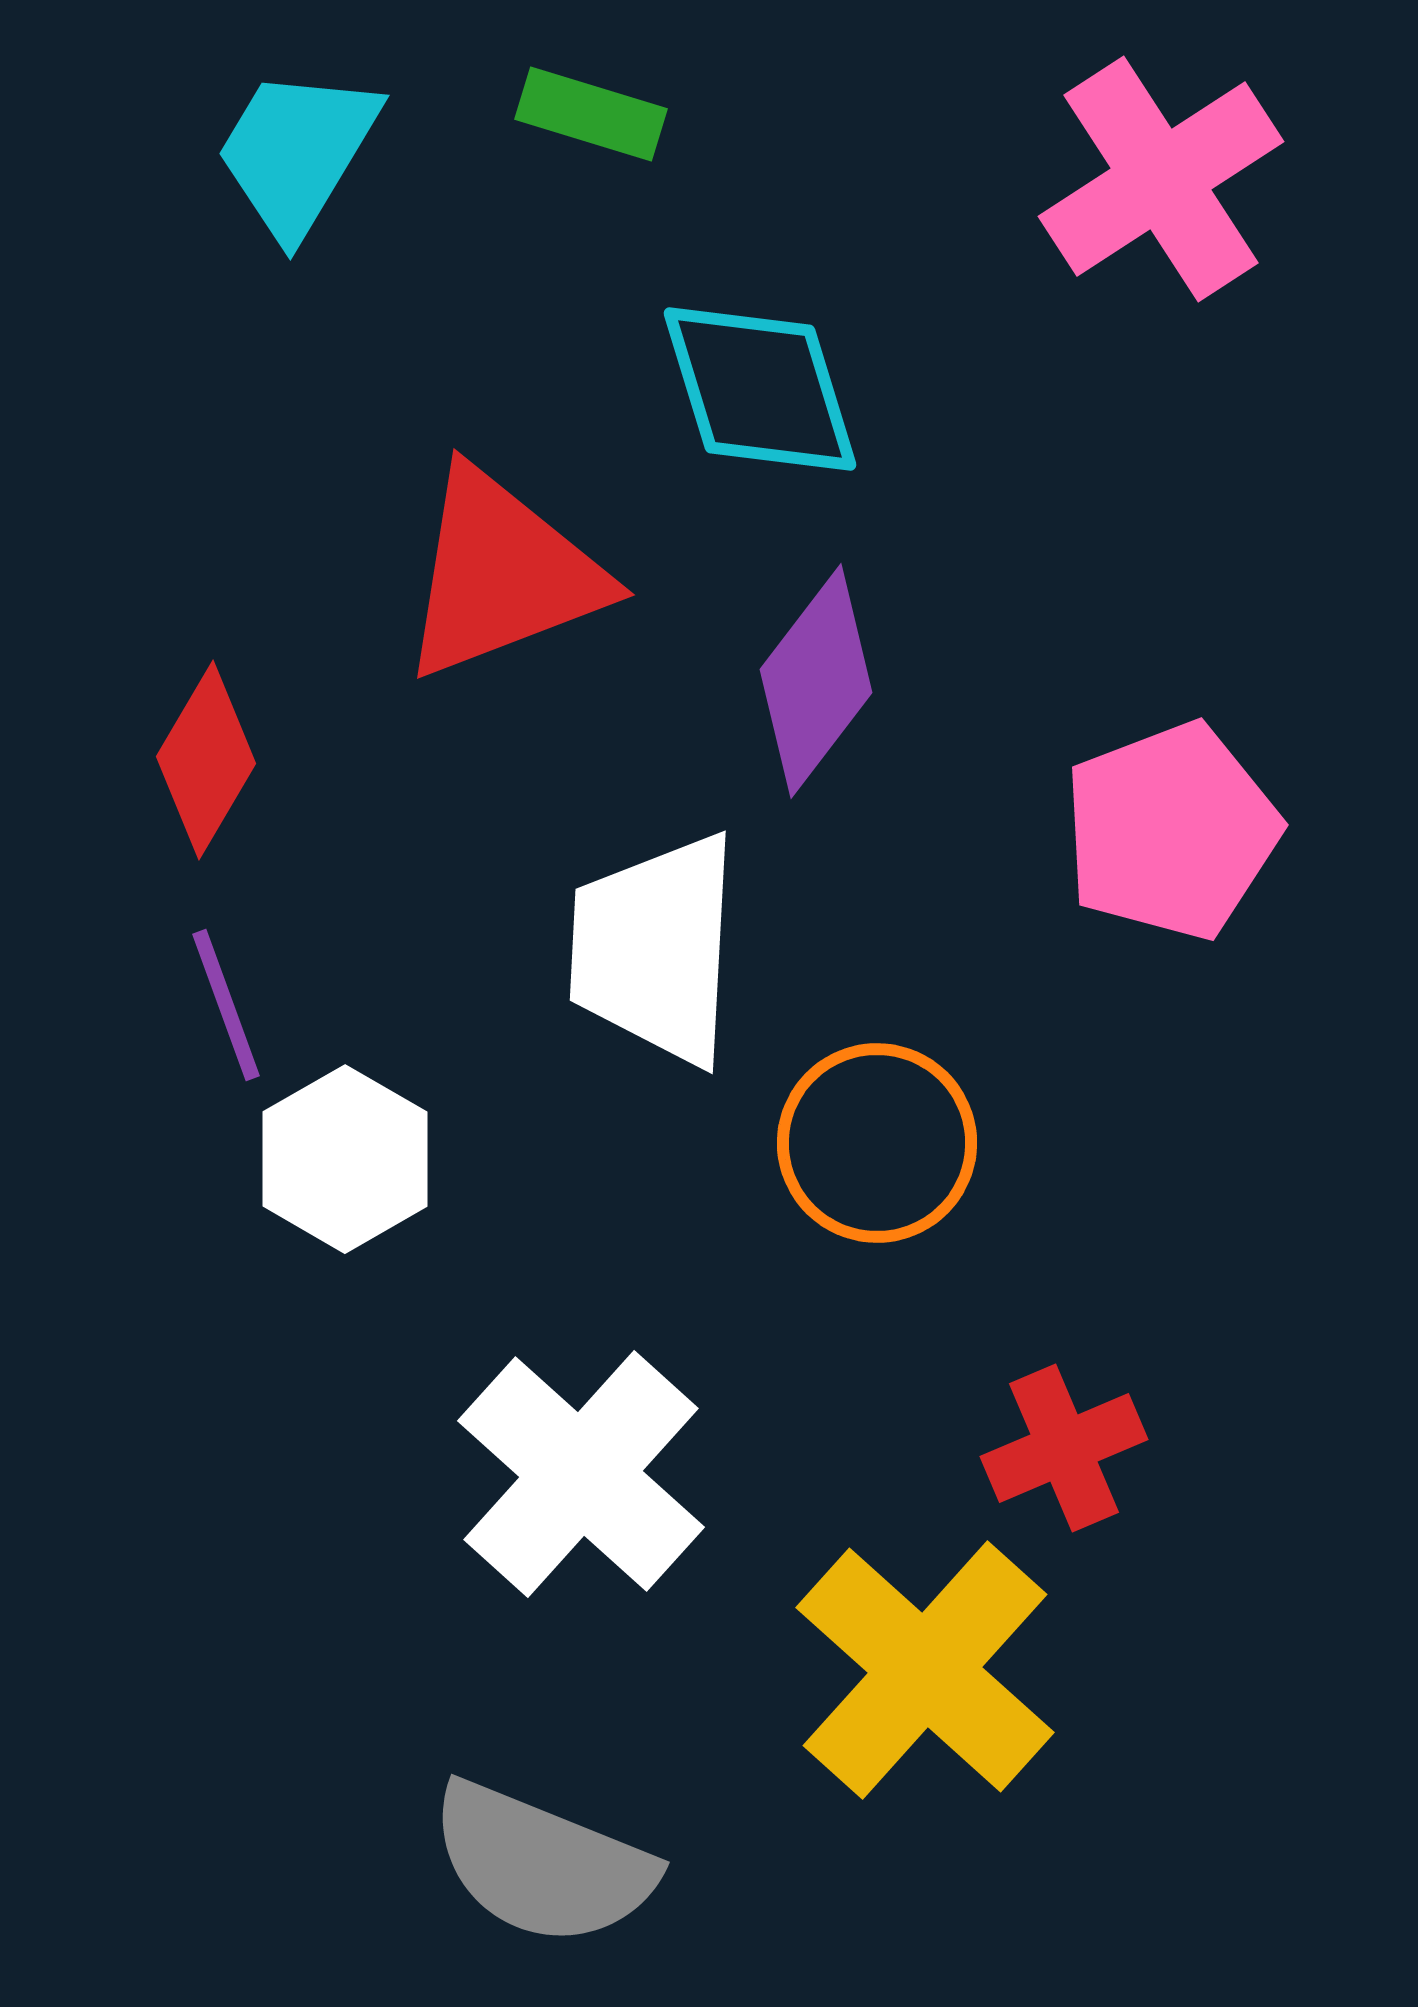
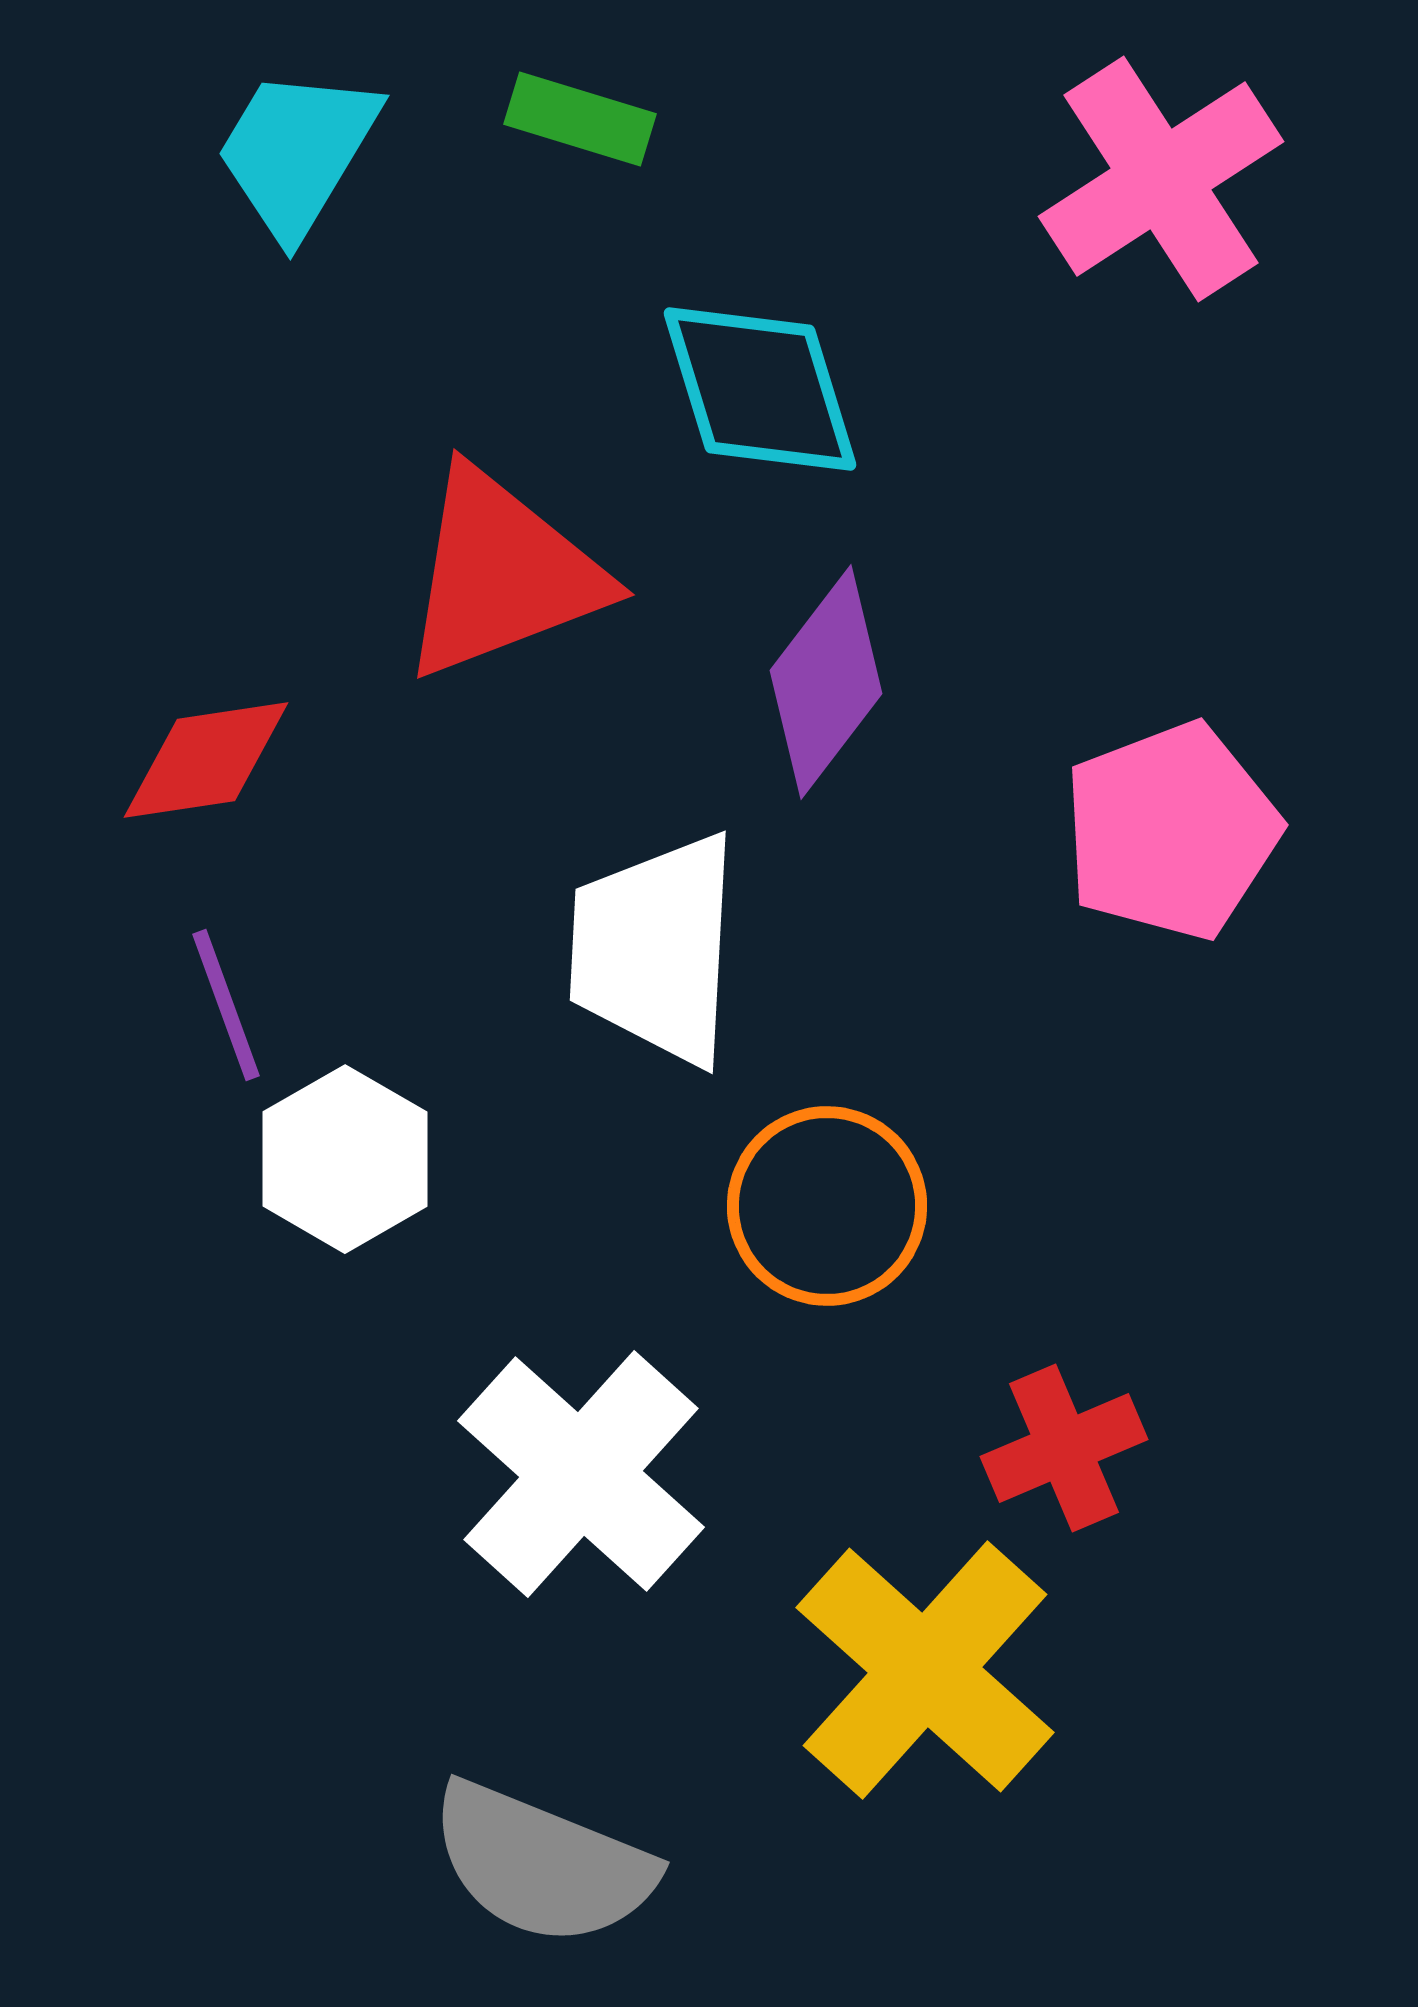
green rectangle: moved 11 px left, 5 px down
purple diamond: moved 10 px right, 1 px down
red diamond: rotated 51 degrees clockwise
orange circle: moved 50 px left, 63 px down
